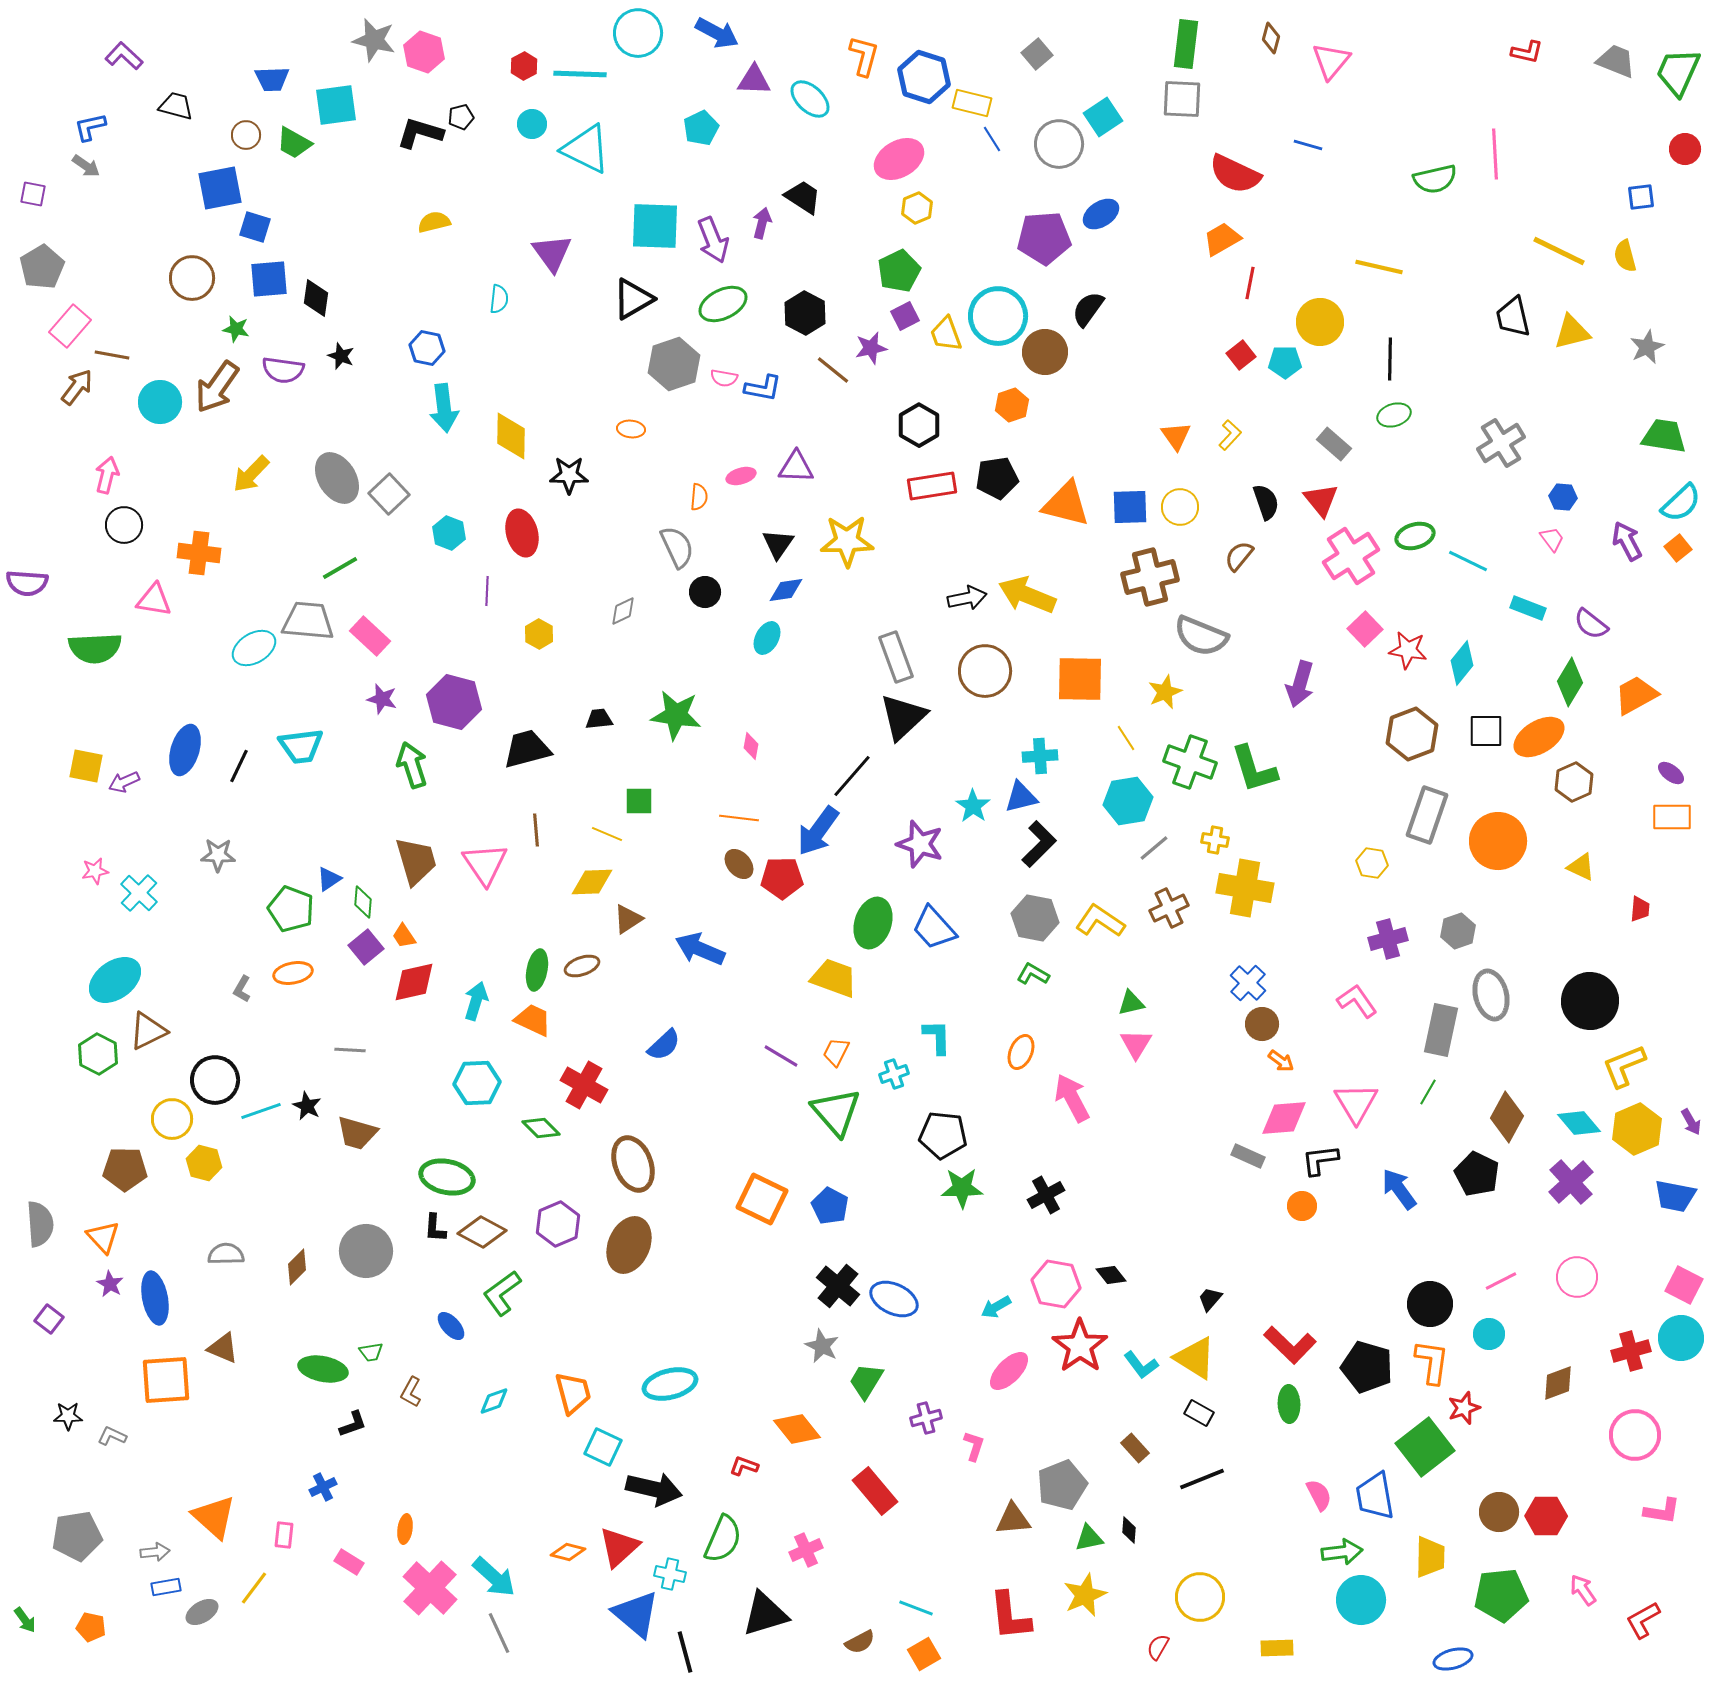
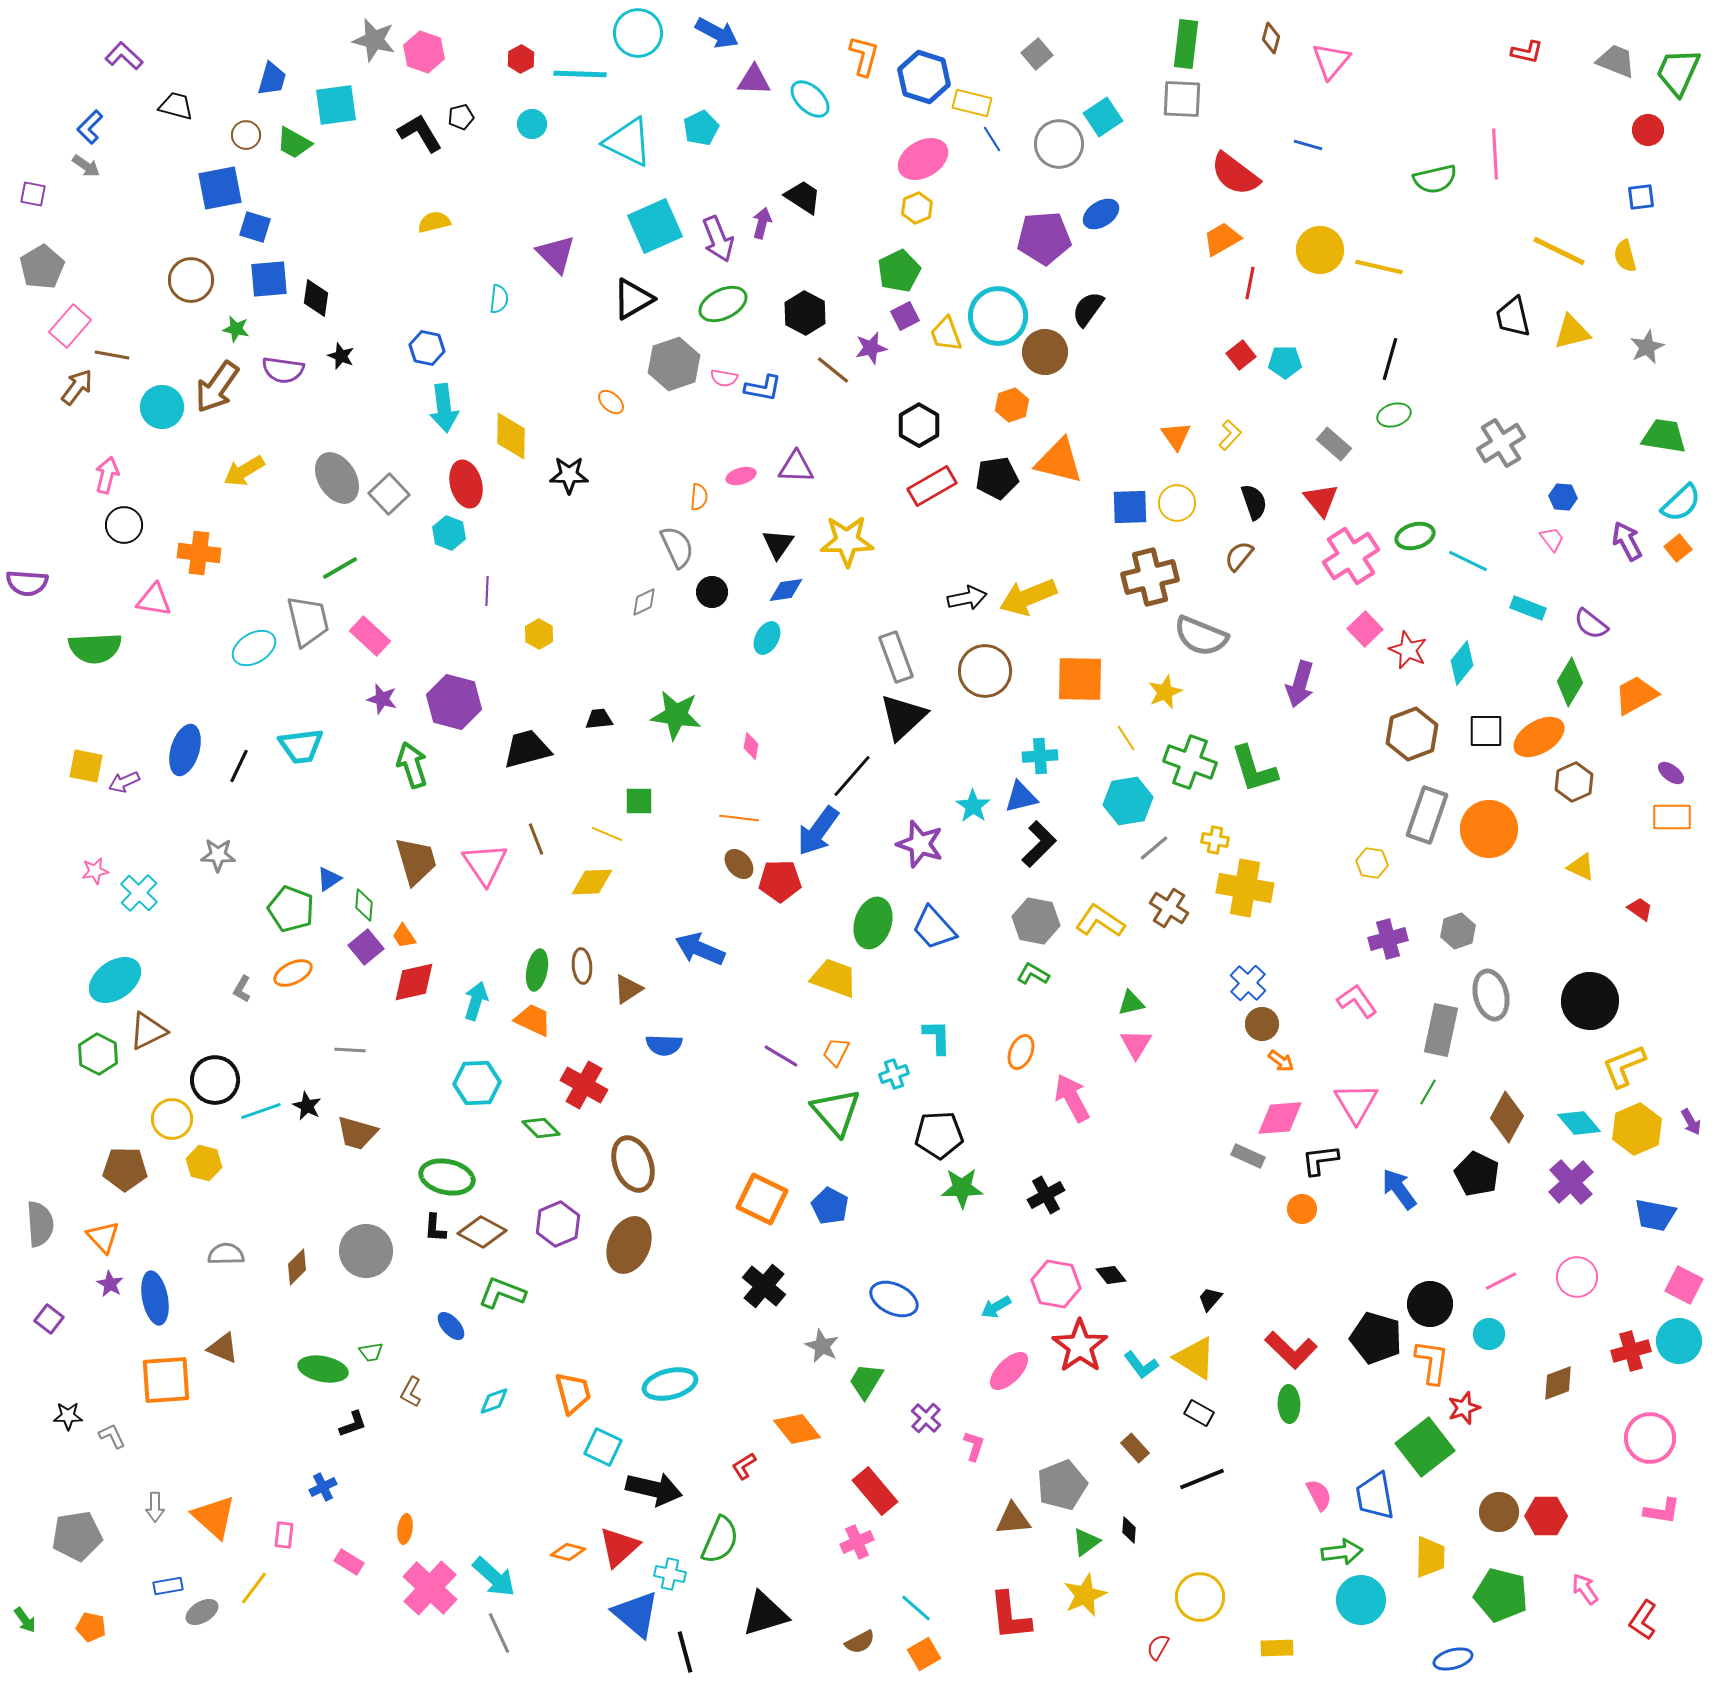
red hexagon at (524, 66): moved 3 px left, 7 px up
blue trapezoid at (272, 79): rotated 72 degrees counterclockwise
blue L-shape at (90, 127): rotated 32 degrees counterclockwise
black L-shape at (420, 133): rotated 42 degrees clockwise
cyan triangle at (586, 149): moved 42 px right, 7 px up
red circle at (1685, 149): moved 37 px left, 19 px up
pink ellipse at (899, 159): moved 24 px right
red semicircle at (1235, 174): rotated 12 degrees clockwise
cyan square at (655, 226): rotated 26 degrees counterclockwise
purple arrow at (713, 240): moved 5 px right, 1 px up
purple triangle at (552, 253): moved 4 px right, 1 px down; rotated 9 degrees counterclockwise
brown circle at (192, 278): moved 1 px left, 2 px down
yellow circle at (1320, 322): moved 72 px up
black line at (1390, 359): rotated 15 degrees clockwise
cyan circle at (160, 402): moved 2 px right, 5 px down
orange ellipse at (631, 429): moved 20 px left, 27 px up; rotated 36 degrees clockwise
yellow arrow at (251, 474): moved 7 px left, 3 px up; rotated 15 degrees clockwise
red rectangle at (932, 486): rotated 21 degrees counterclockwise
black semicircle at (1266, 502): moved 12 px left
orange triangle at (1066, 504): moved 7 px left, 43 px up
yellow circle at (1180, 507): moved 3 px left, 4 px up
red ellipse at (522, 533): moved 56 px left, 49 px up
black circle at (705, 592): moved 7 px right
yellow arrow at (1027, 595): moved 1 px right, 2 px down; rotated 44 degrees counterclockwise
gray diamond at (623, 611): moved 21 px right, 9 px up
gray trapezoid at (308, 621): rotated 72 degrees clockwise
red star at (1408, 650): rotated 15 degrees clockwise
brown line at (536, 830): moved 9 px down; rotated 16 degrees counterclockwise
orange circle at (1498, 841): moved 9 px left, 12 px up
red pentagon at (782, 878): moved 2 px left, 3 px down
green diamond at (363, 902): moved 1 px right, 3 px down
brown cross at (1169, 908): rotated 33 degrees counterclockwise
red trapezoid at (1640, 909): rotated 60 degrees counterclockwise
gray hexagon at (1035, 918): moved 1 px right, 3 px down
brown triangle at (628, 919): moved 70 px down
brown ellipse at (582, 966): rotated 76 degrees counterclockwise
orange ellipse at (293, 973): rotated 15 degrees counterclockwise
blue semicircle at (664, 1045): rotated 45 degrees clockwise
pink diamond at (1284, 1118): moved 4 px left
black pentagon at (943, 1135): moved 4 px left; rotated 9 degrees counterclockwise
blue trapezoid at (1675, 1196): moved 20 px left, 19 px down
orange circle at (1302, 1206): moved 3 px down
black cross at (838, 1286): moved 74 px left
green L-shape at (502, 1293): rotated 57 degrees clockwise
cyan circle at (1681, 1338): moved 2 px left, 3 px down
red L-shape at (1290, 1345): moved 1 px right, 5 px down
black pentagon at (1367, 1367): moved 9 px right, 29 px up
purple cross at (926, 1418): rotated 32 degrees counterclockwise
pink circle at (1635, 1435): moved 15 px right, 3 px down
gray L-shape at (112, 1436): rotated 40 degrees clockwise
red L-shape at (744, 1466): rotated 52 degrees counterclockwise
green triangle at (1089, 1538): moved 3 px left, 4 px down; rotated 24 degrees counterclockwise
green semicircle at (723, 1539): moved 3 px left, 1 px down
pink cross at (806, 1550): moved 51 px right, 8 px up
gray arrow at (155, 1552): moved 45 px up; rotated 96 degrees clockwise
blue rectangle at (166, 1587): moved 2 px right, 1 px up
pink arrow at (1583, 1590): moved 2 px right, 1 px up
green pentagon at (1501, 1595): rotated 20 degrees clockwise
cyan line at (916, 1608): rotated 20 degrees clockwise
red L-shape at (1643, 1620): rotated 27 degrees counterclockwise
